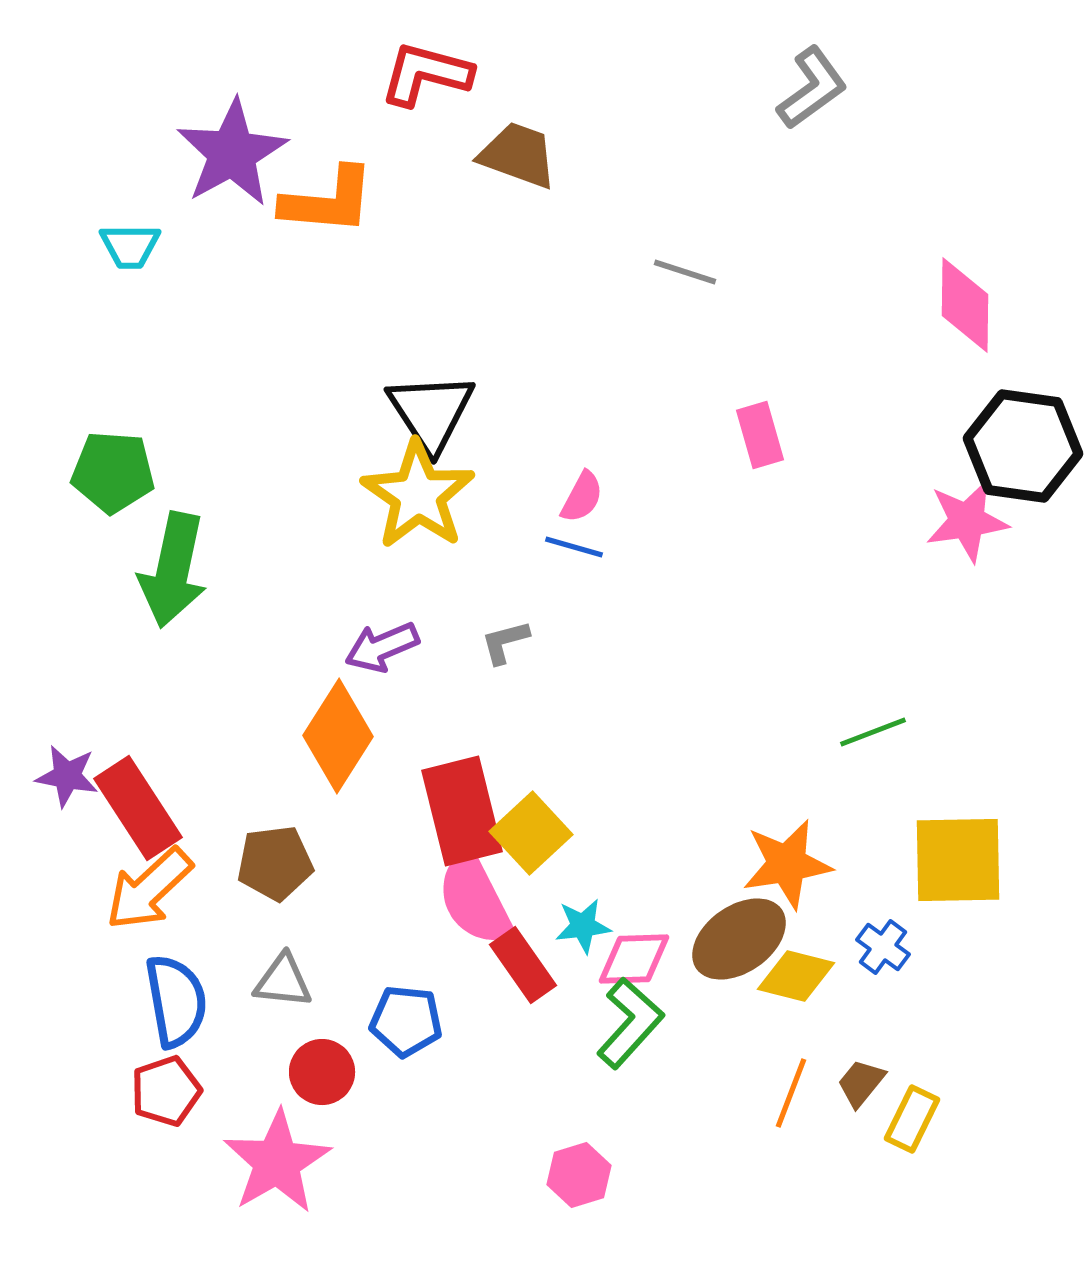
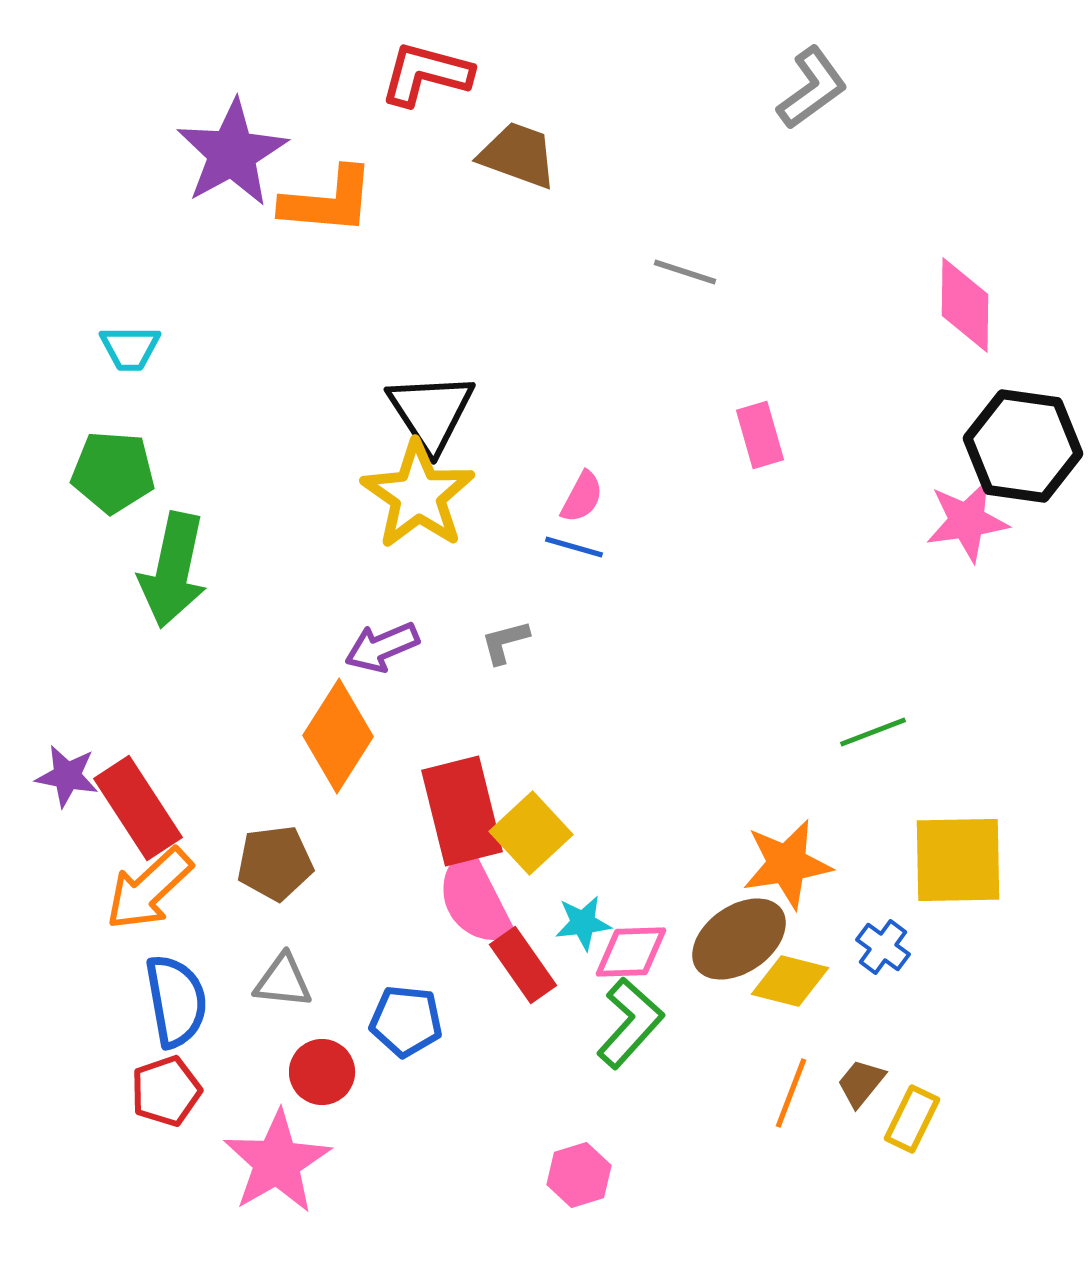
cyan trapezoid at (130, 246): moved 102 px down
cyan star at (583, 926): moved 3 px up
pink diamond at (634, 959): moved 3 px left, 7 px up
yellow diamond at (796, 976): moved 6 px left, 5 px down
